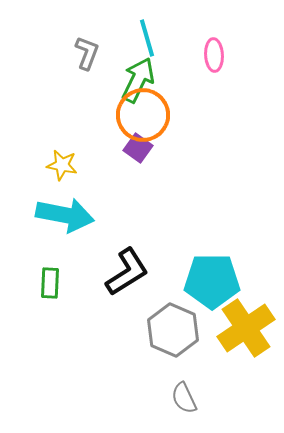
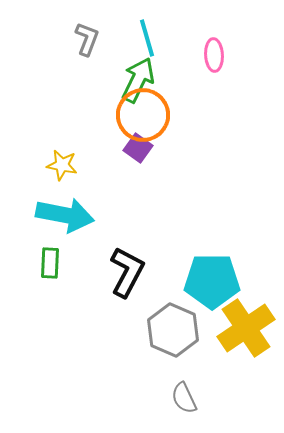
gray L-shape: moved 14 px up
black L-shape: rotated 30 degrees counterclockwise
green rectangle: moved 20 px up
